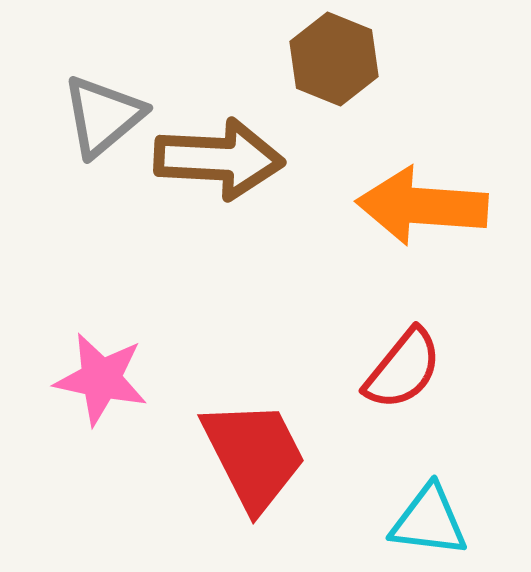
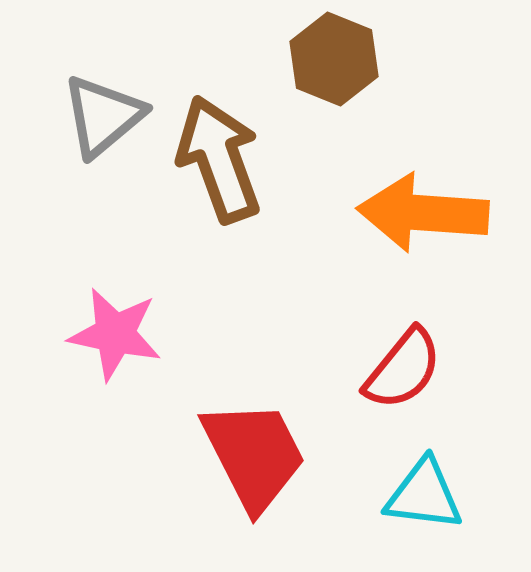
brown arrow: rotated 113 degrees counterclockwise
orange arrow: moved 1 px right, 7 px down
pink star: moved 14 px right, 45 px up
cyan triangle: moved 5 px left, 26 px up
